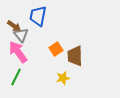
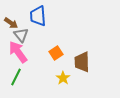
blue trapezoid: rotated 15 degrees counterclockwise
brown arrow: moved 3 px left, 3 px up
orange square: moved 4 px down
brown trapezoid: moved 7 px right, 6 px down
yellow star: rotated 24 degrees counterclockwise
